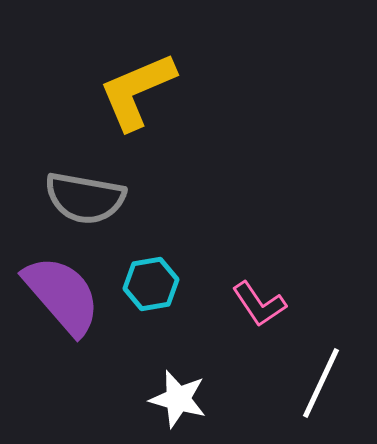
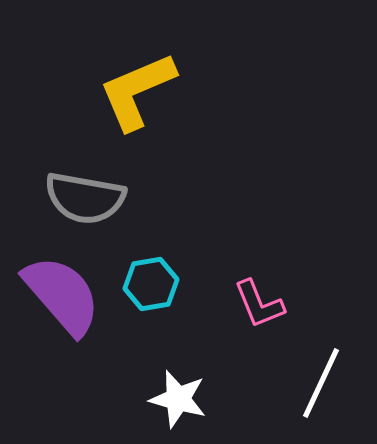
pink L-shape: rotated 12 degrees clockwise
